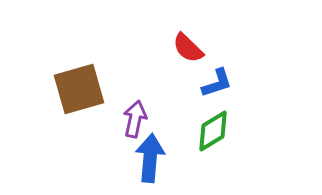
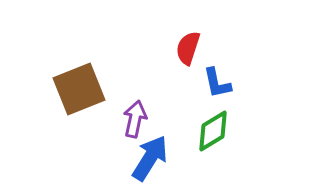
red semicircle: rotated 64 degrees clockwise
blue L-shape: rotated 96 degrees clockwise
brown square: rotated 6 degrees counterclockwise
blue arrow: rotated 27 degrees clockwise
